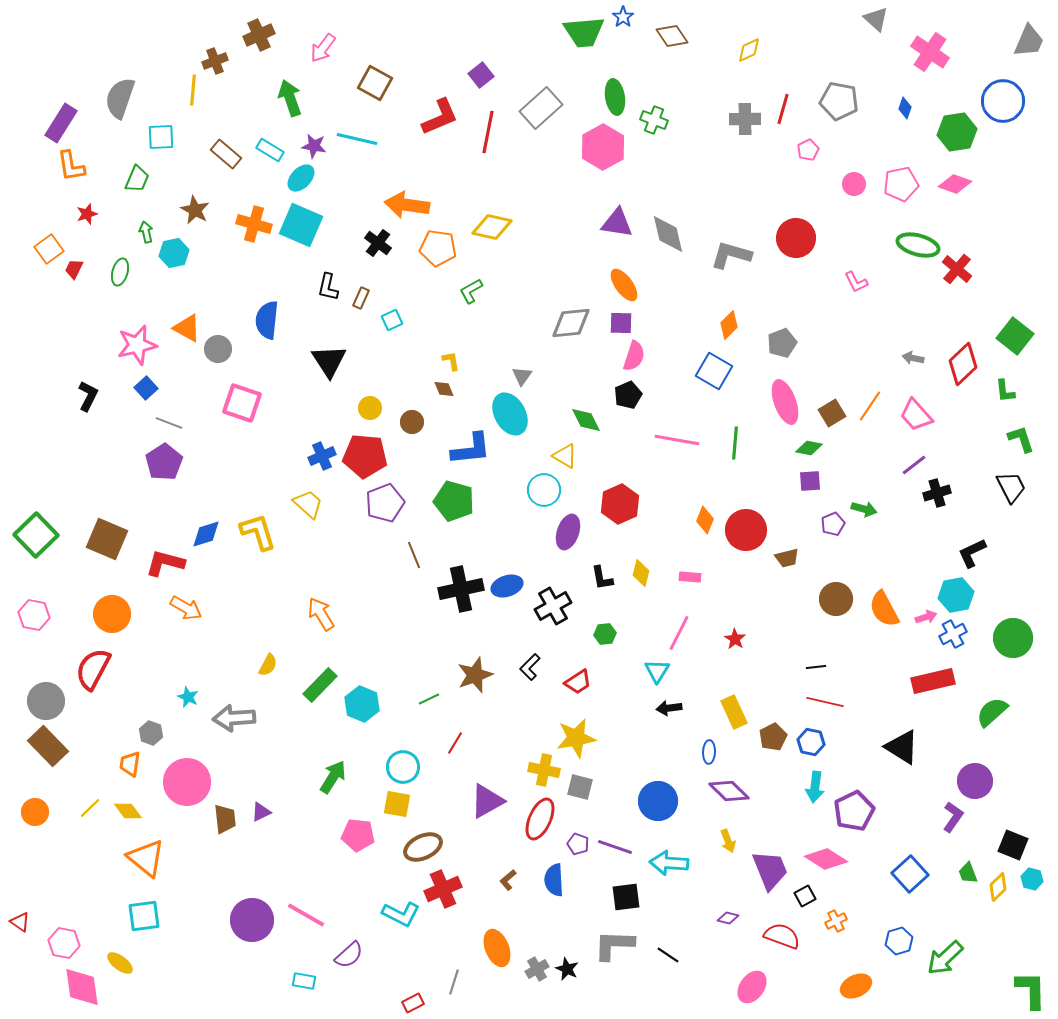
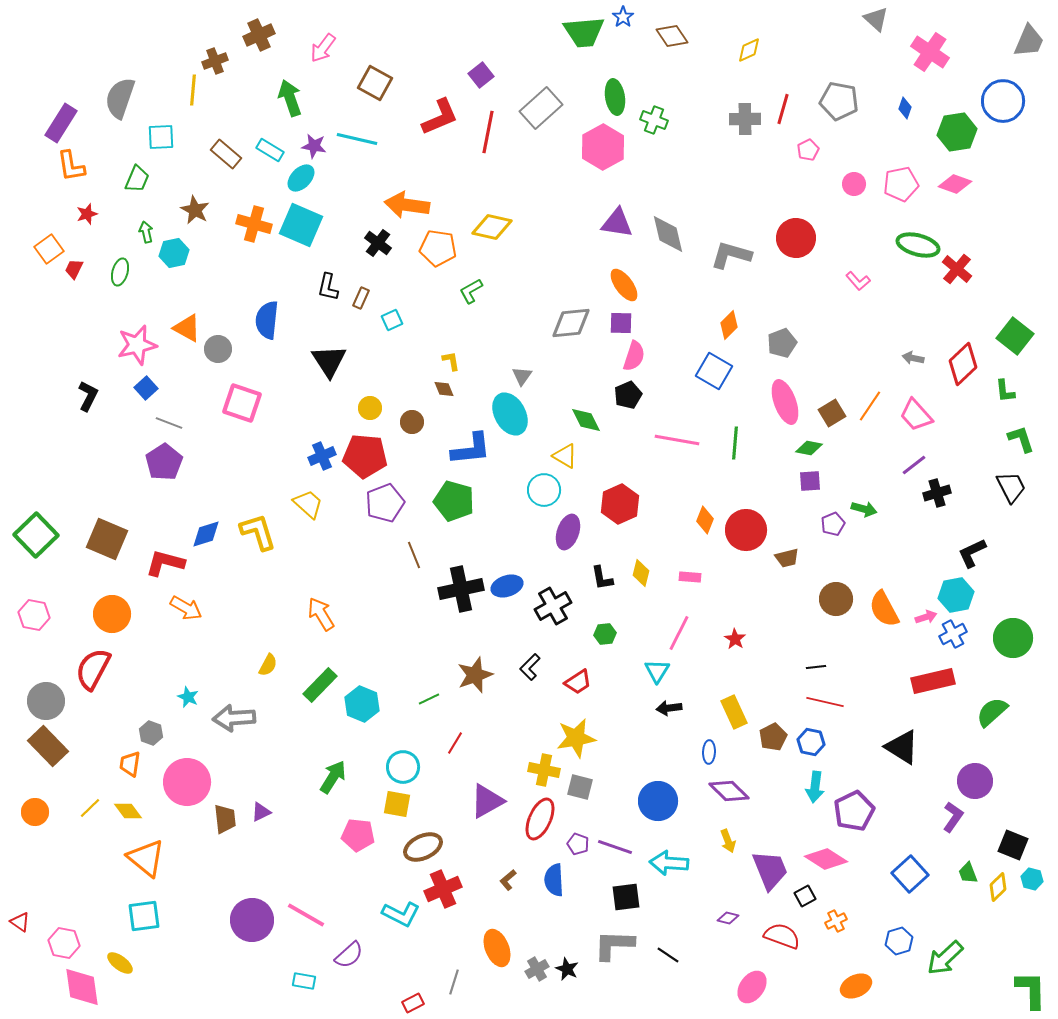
pink L-shape at (856, 282): moved 2 px right, 1 px up; rotated 15 degrees counterclockwise
